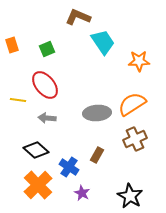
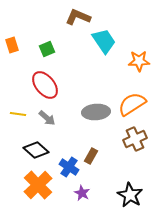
cyan trapezoid: moved 1 px right, 1 px up
yellow line: moved 14 px down
gray ellipse: moved 1 px left, 1 px up
gray arrow: rotated 144 degrees counterclockwise
brown rectangle: moved 6 px left, 1 px down
black star: moved 1 px up
